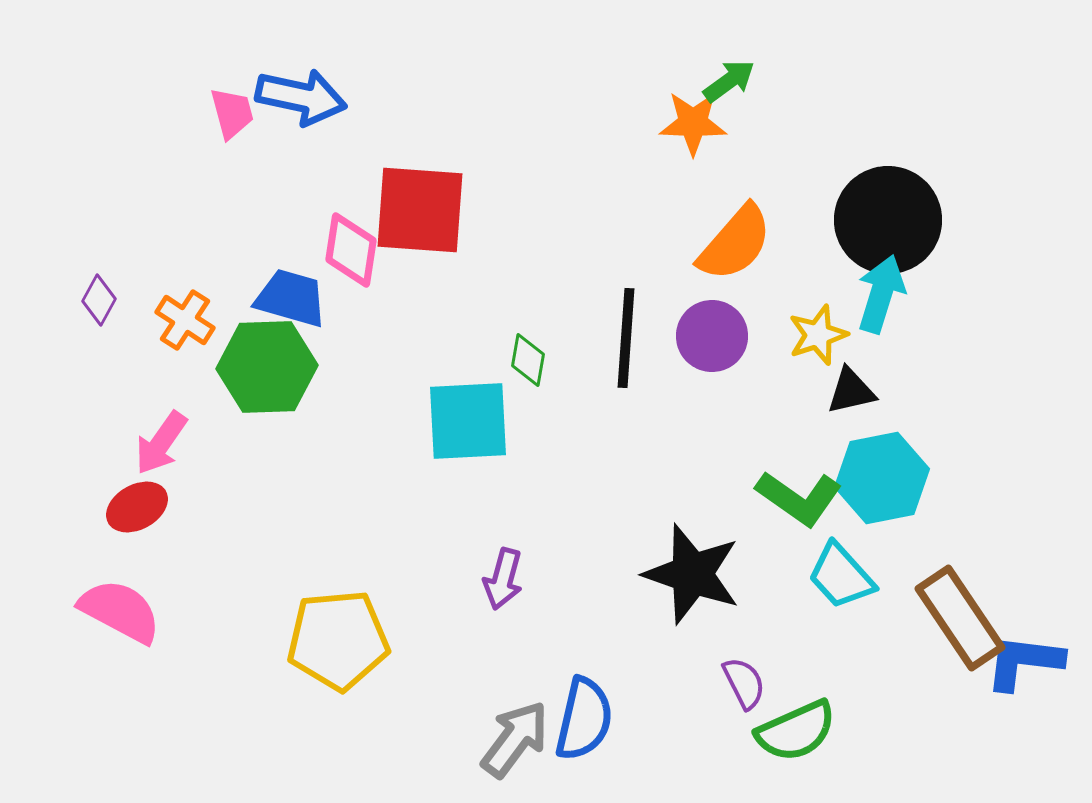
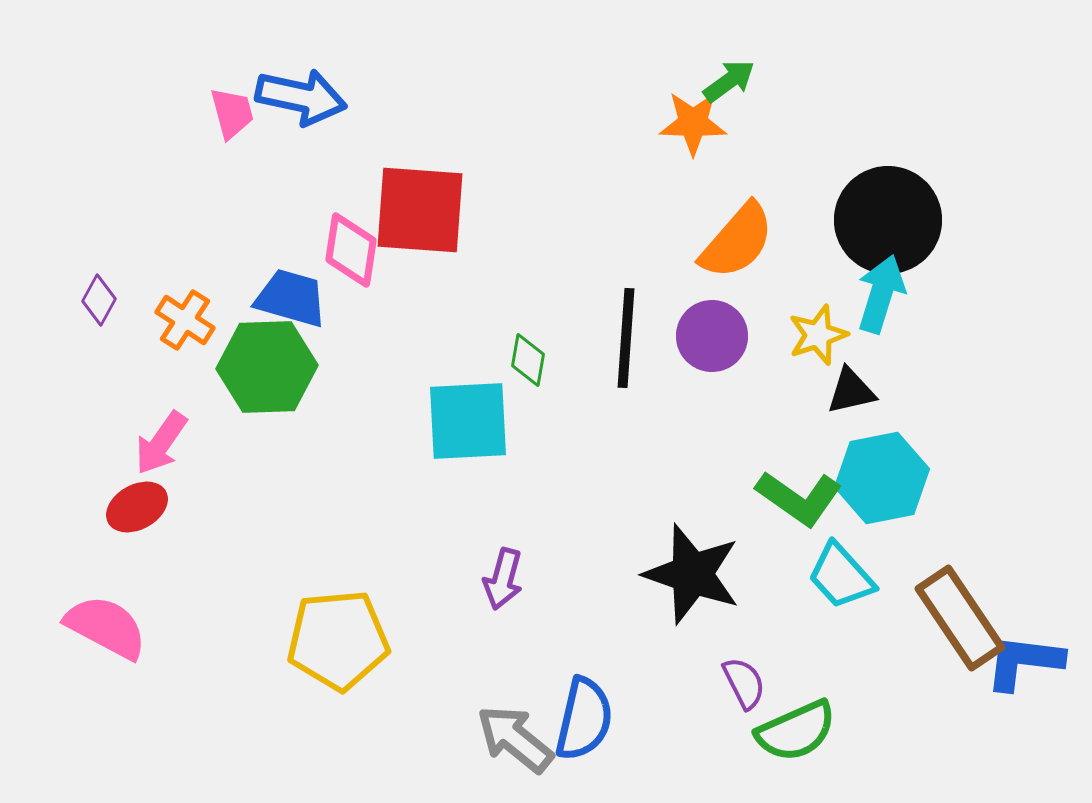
orange semicircle: moved 2 px right, 2 px up
pink semicircle: moved 14 px left, 16 px down
gray arrow: rotated 88 degrees counterclockwise
